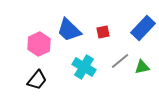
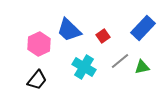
red square: moved 4 px down; rotated 24 degrees counterclockwise
